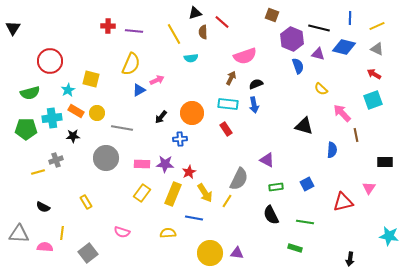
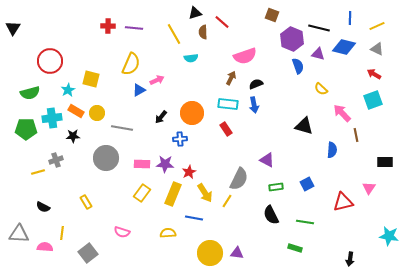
purple line at (134, 31): moved 3 px up
